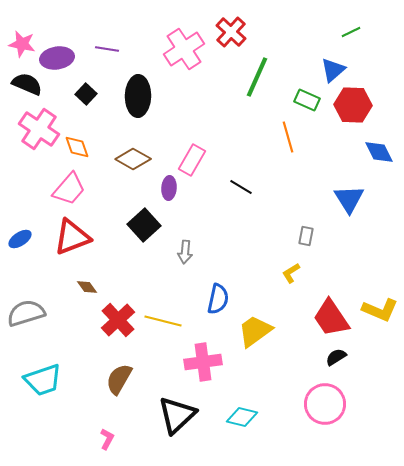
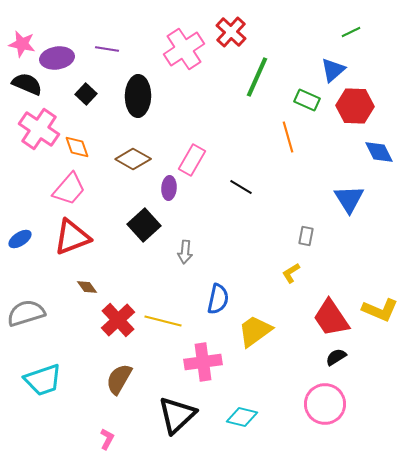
red hexagon at (353, 105): moved 2 px right, 1 px down
